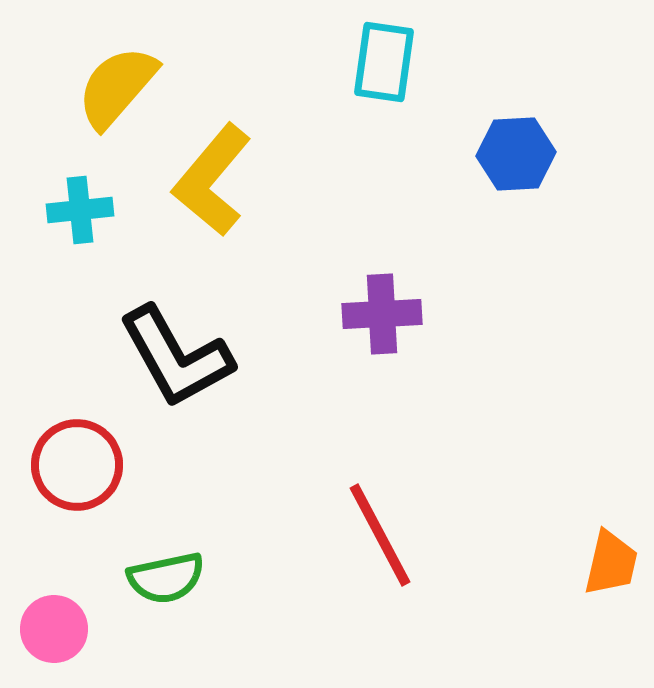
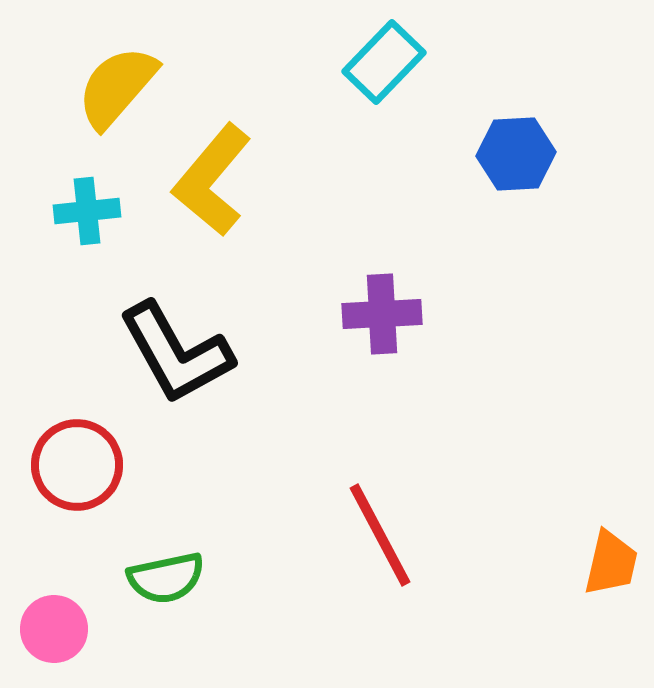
cyan rectangle: rotated 36 degrees clockwise
cyan cross: moved 7 px right, 1 px down
black L-shape: moved 4 px up
